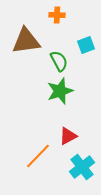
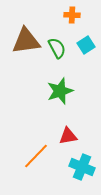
orange cross: moved 15 px right
cyan square: rotated 12 degrees counterclockwise
green semicircle: moved 2 px left, 13 px up
red triangle: rotated 18 degrees clockwise
orange line: moved 2 px left
cyan cross: rotated 30 degrees counterclockwise
